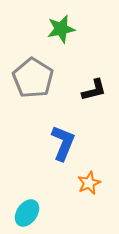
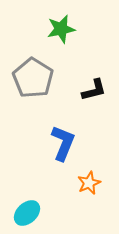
cyan ellipse: rotated 12 degrees clockwise
